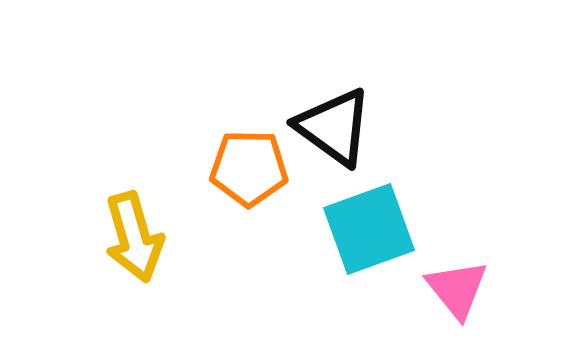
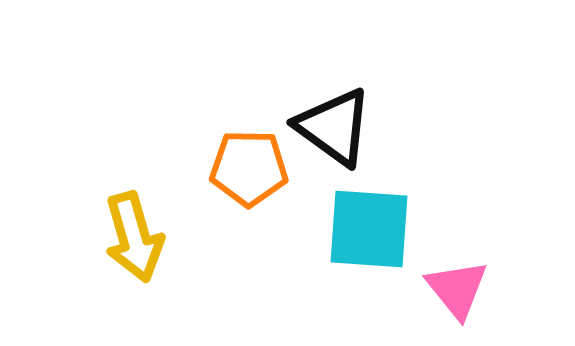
cyan square: rotated 24 degrees clockwise
